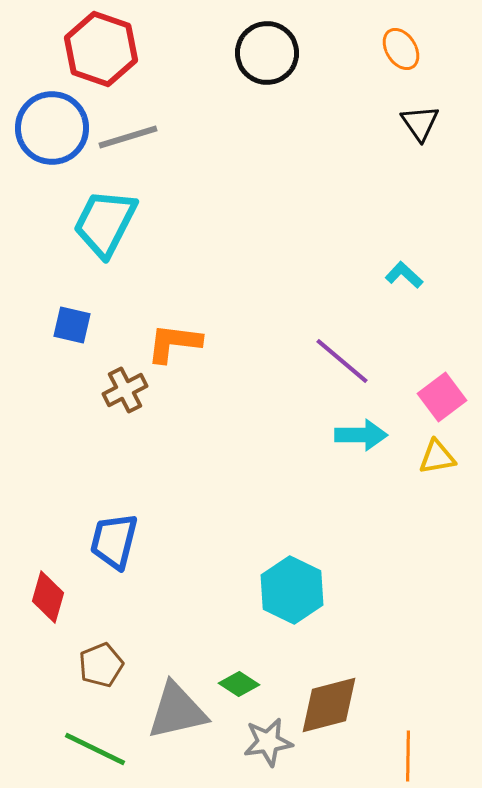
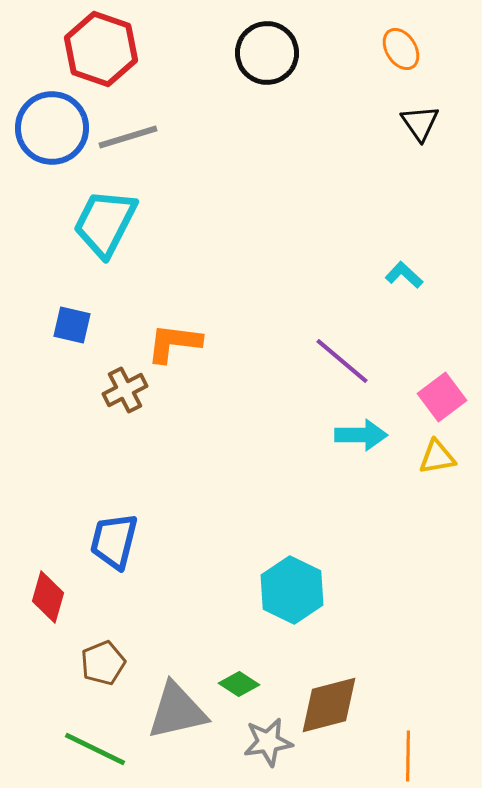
brown pentagon: moved 2 px right, 2 px up
